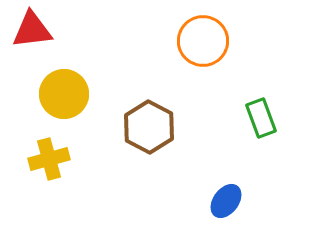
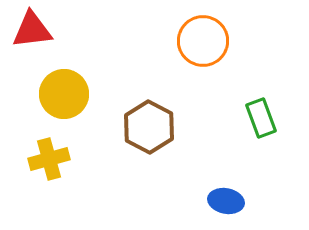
blue ellipse: rotated 64 degrees clockwise
